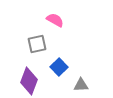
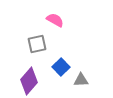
blue square: moved 2 px right
purple diamond: rotated 20 degrees clockwise
gray triangle: moved 5 px up
